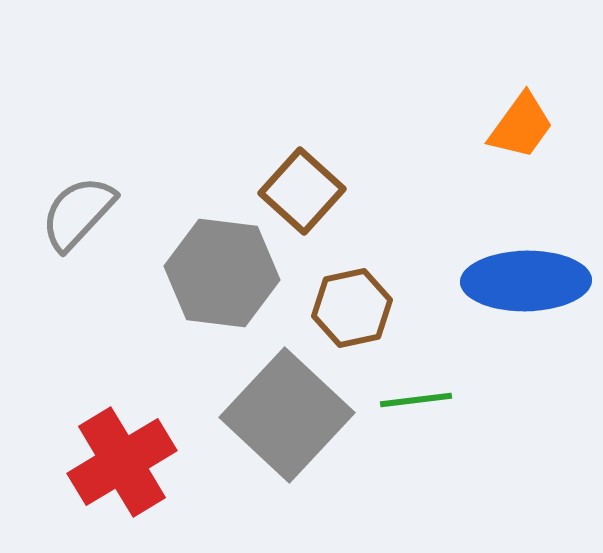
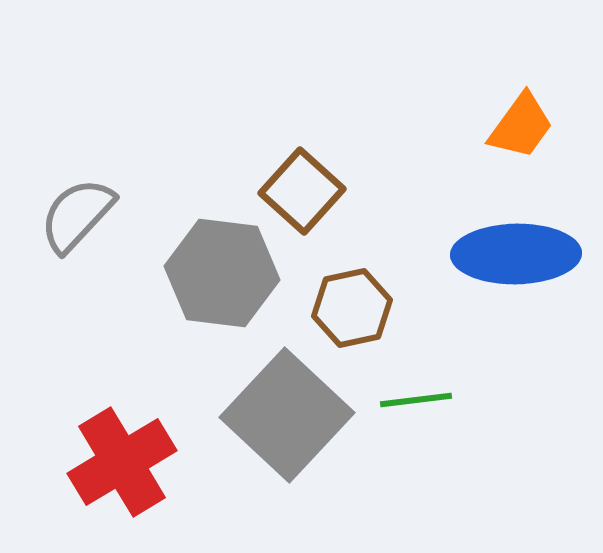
gray semicircle: moved 1 px left, 2 px down
blue ellipse: moved 10 px left, 27 px up
